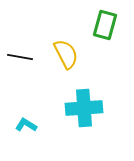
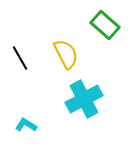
green rectangle: rotated 64 degrees counterclockwise
black line: moved 1 px down; rotated 50 degrees clockwise
cyan cross: moved 9 px up; rotated 24 degrees counterclockwise
